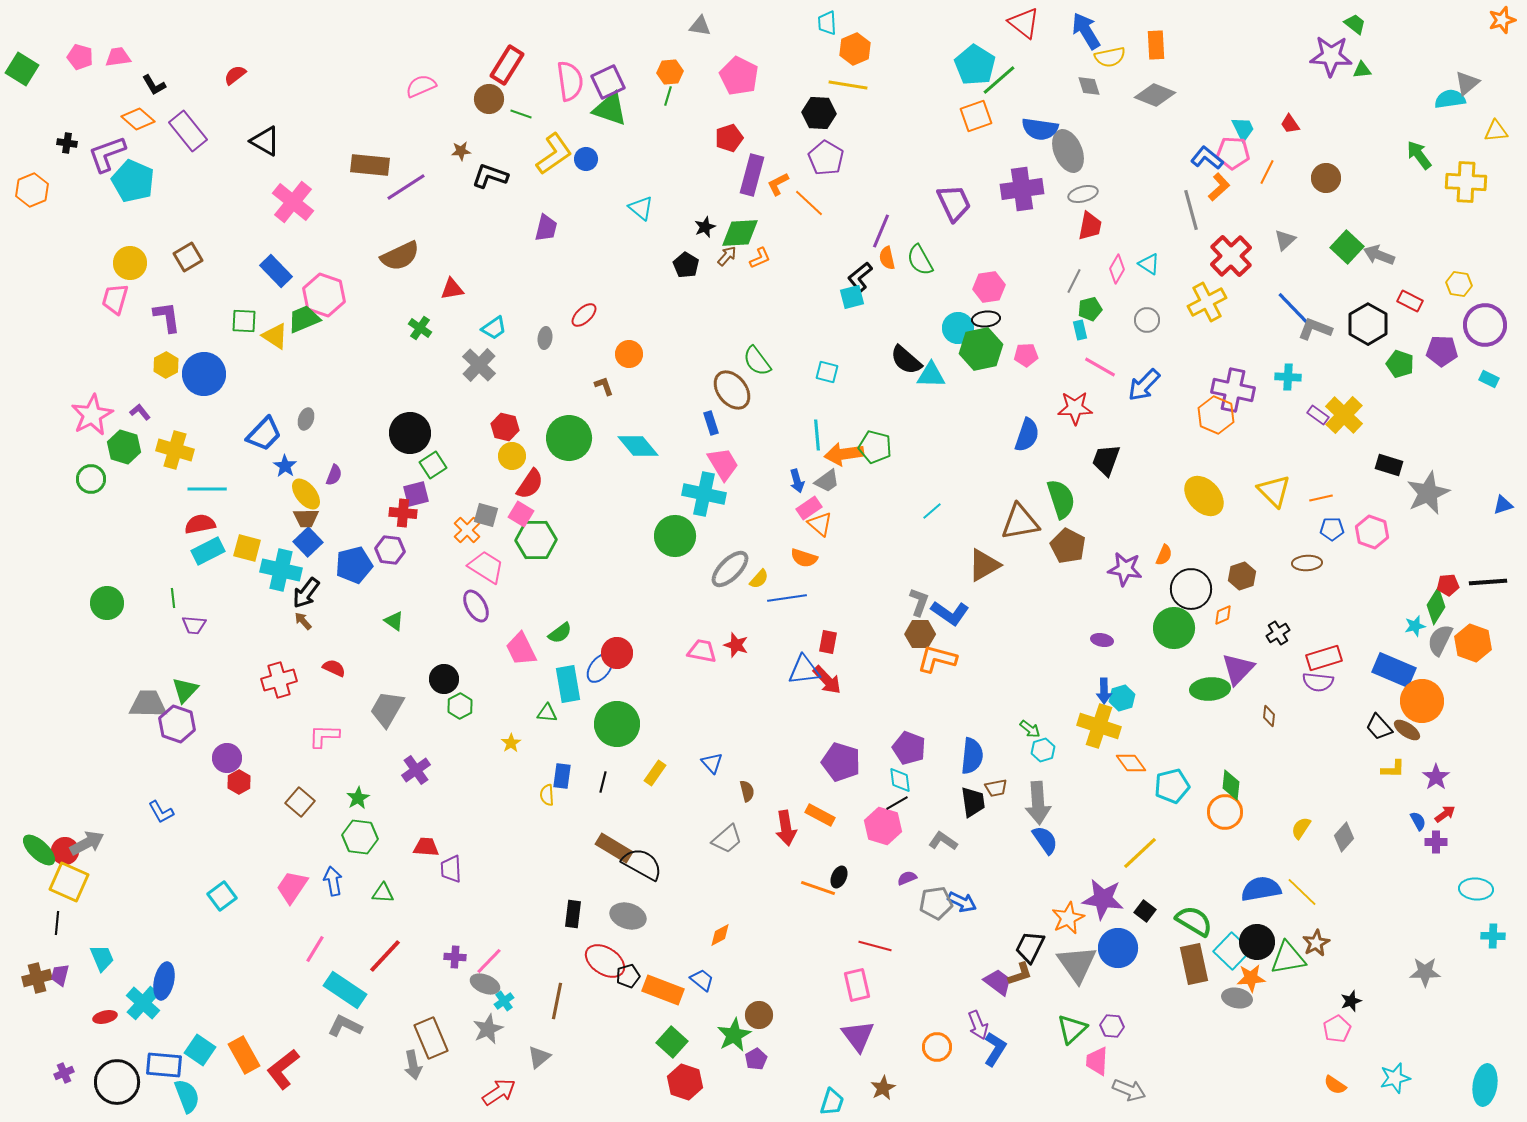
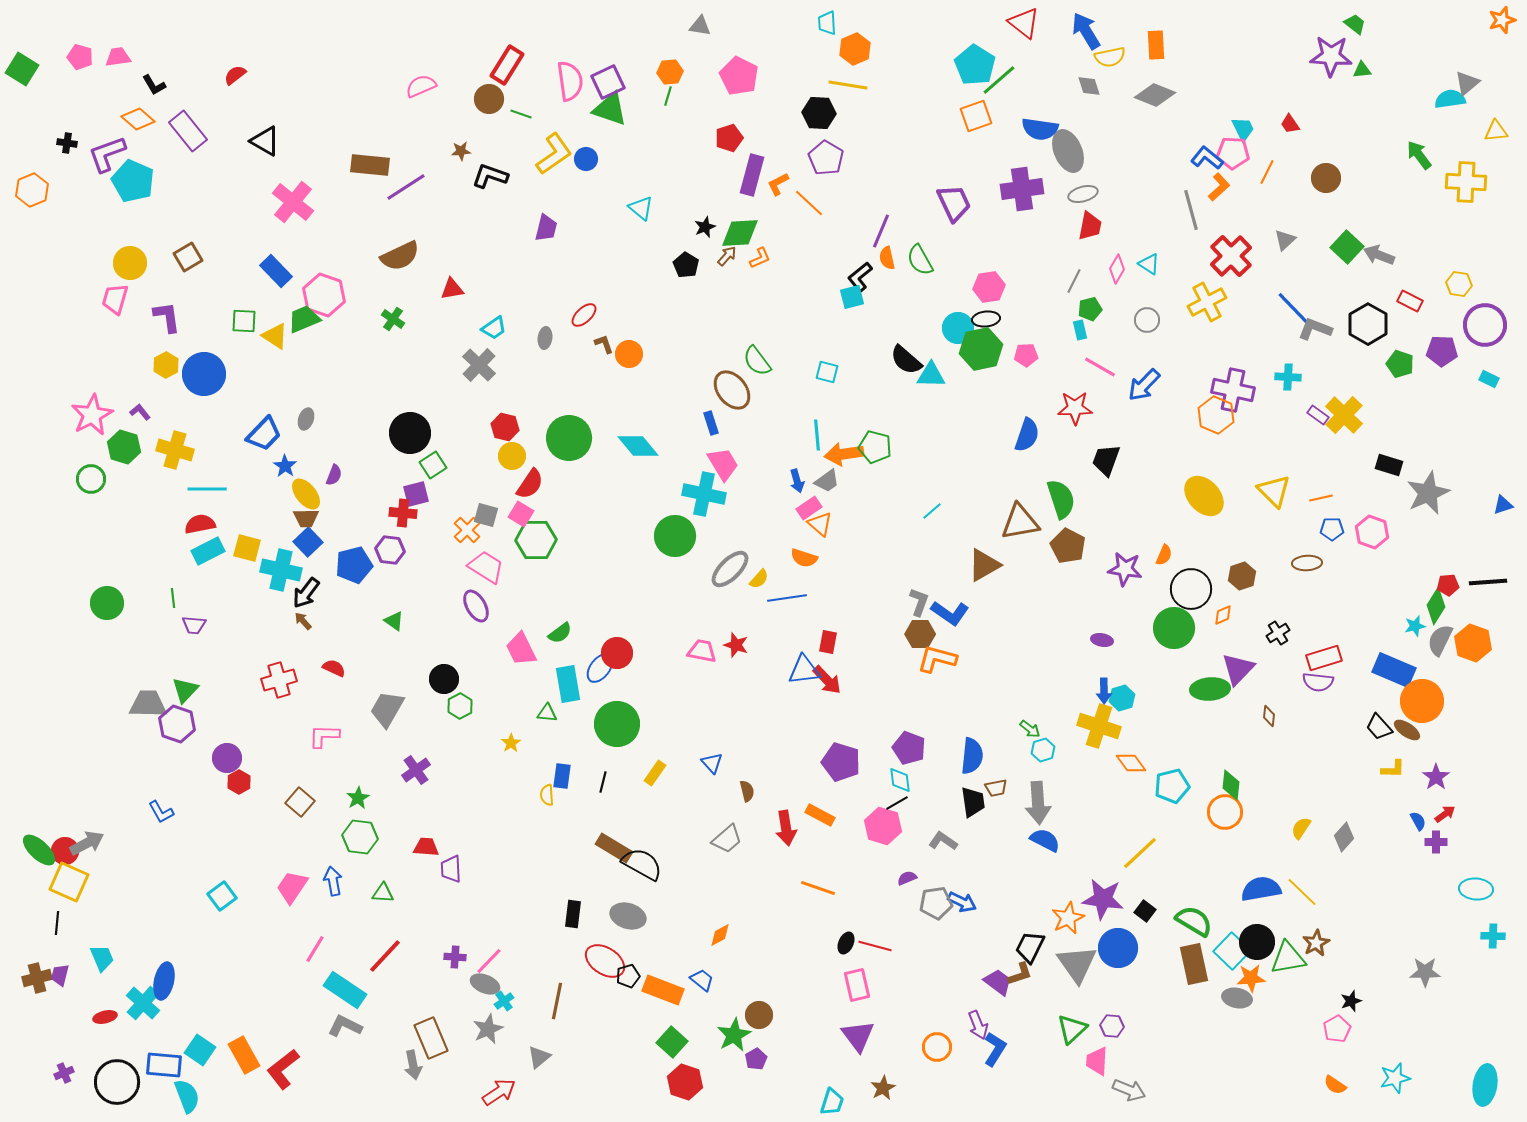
green cross at (420, 328): moved 27 px left, 9 px up
brown L-shape at (604, 386): moved 42 px up
blue semicircle at (1045, 840): rotated 28 degrees counterclockwise
black ellipse at (839, 877): moved 7 px right, 66 px down
